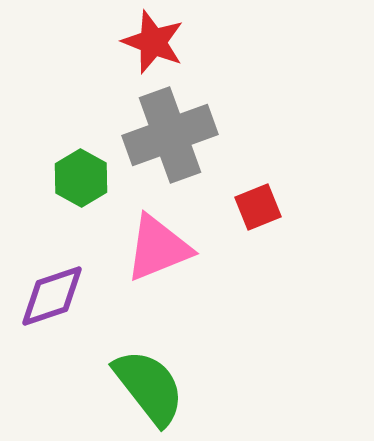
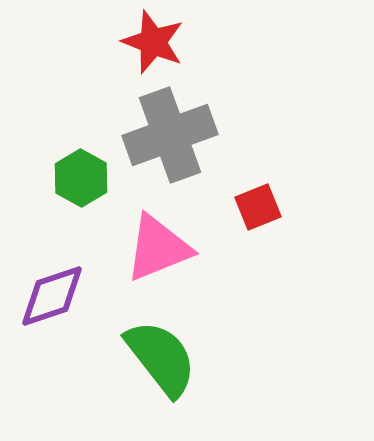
green semicircle: moved 12 px right, 29 px up
